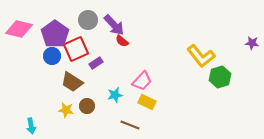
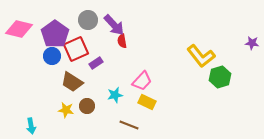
red semicircle: rotated 40 degrees clockwise
brown line: moved 1 px left
